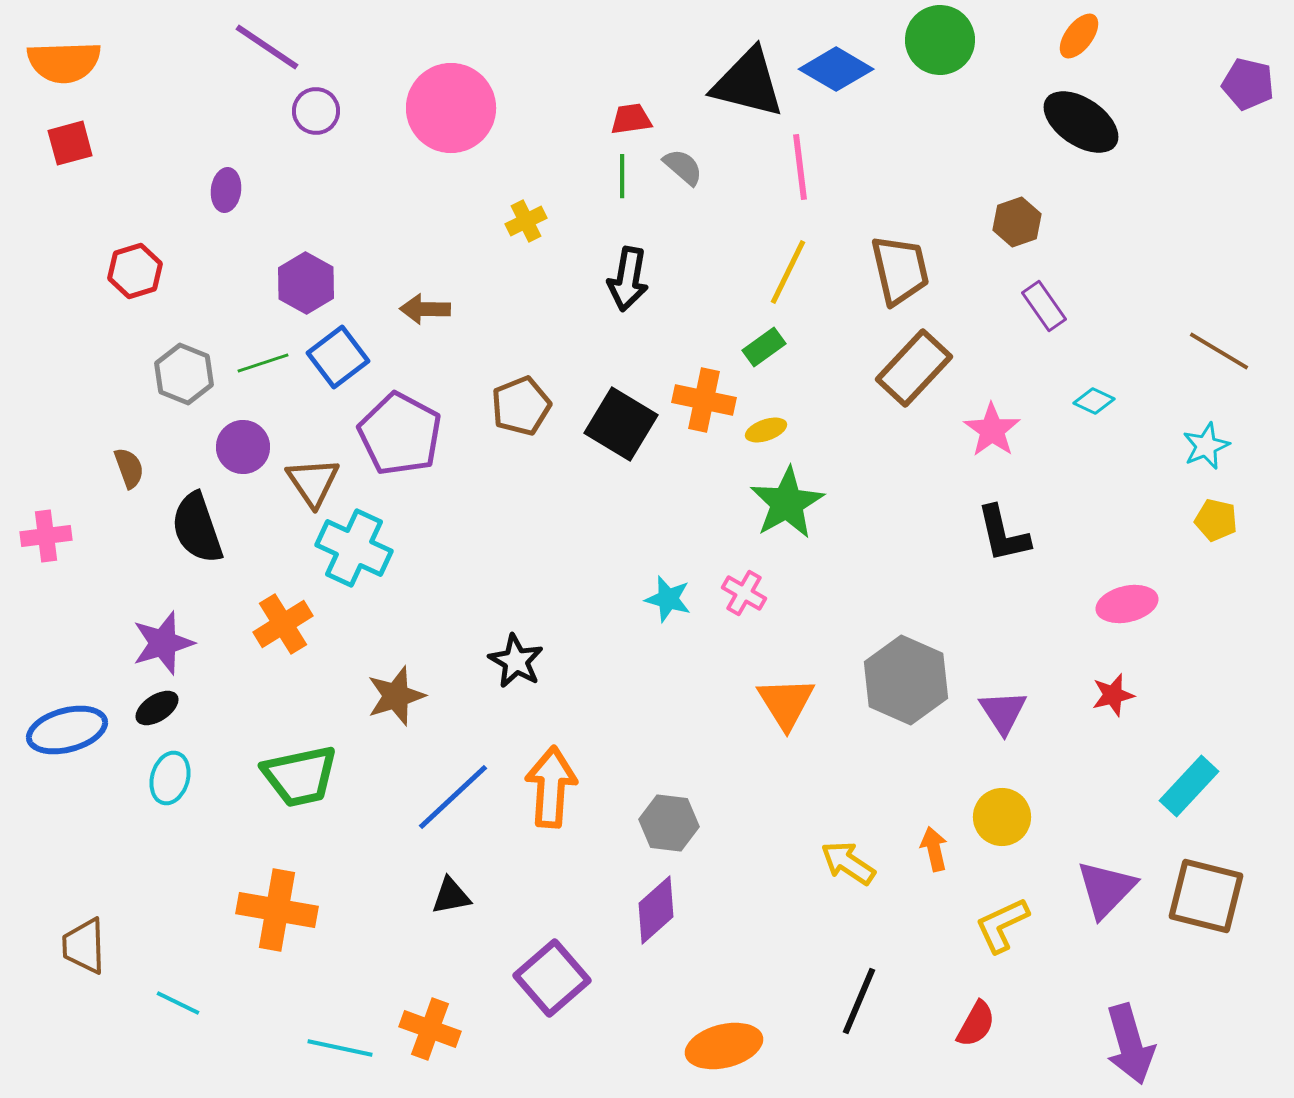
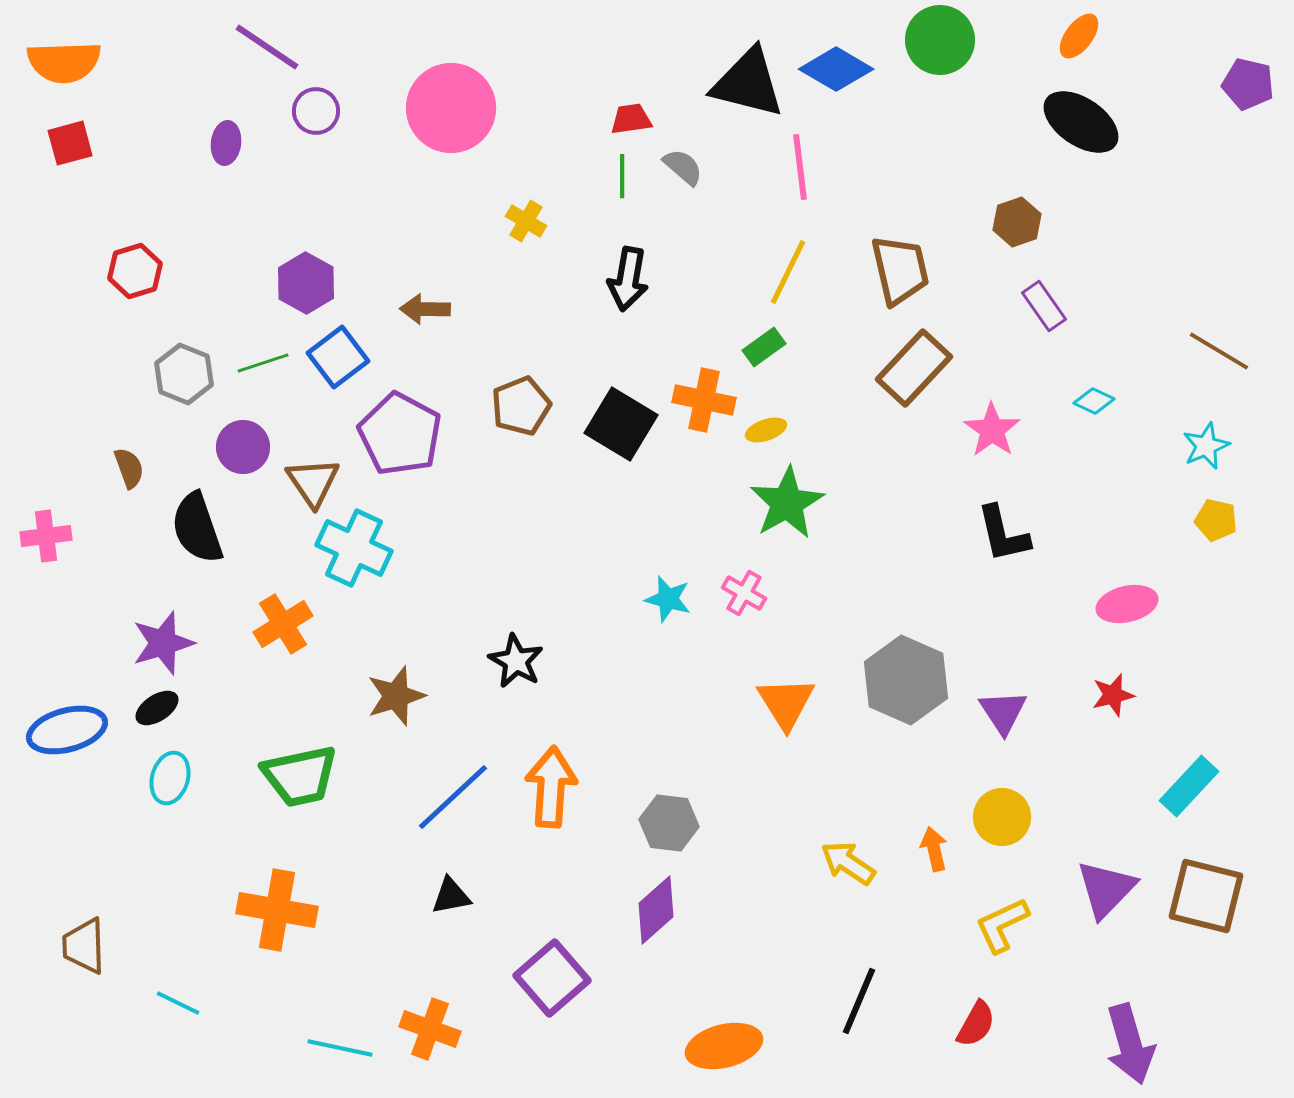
purple ellipse at (226, 190): moved 47 px up
yellow cross at (526, 221): rotated 33 degrees counterclockwise
